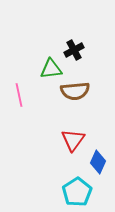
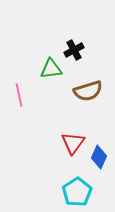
brown semicircle: moved 13 px right; rotated 12 degrees counterclockwise
red triangle: moved 3 px down
blue diamond: moved 1 px right, 5 px up
